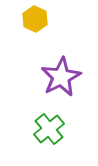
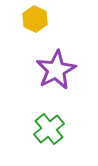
purple star: moved 5 px left, 7 px up
